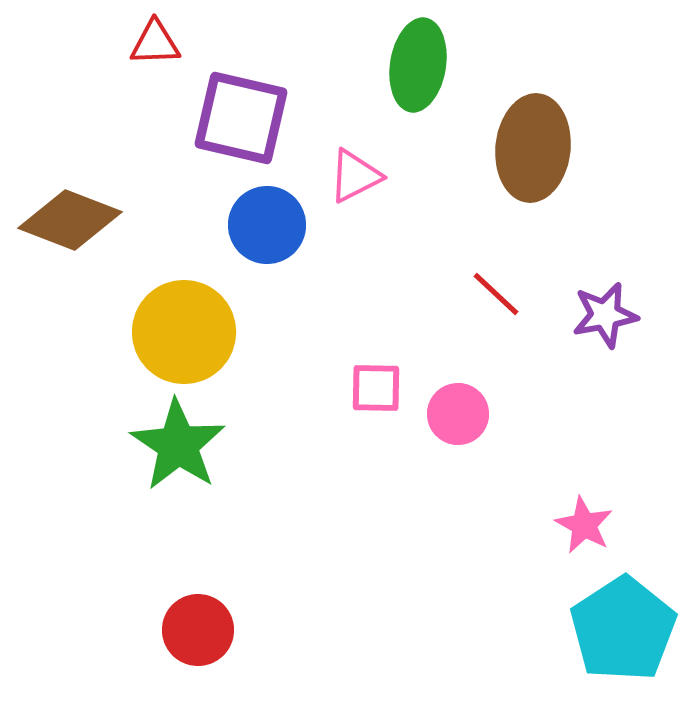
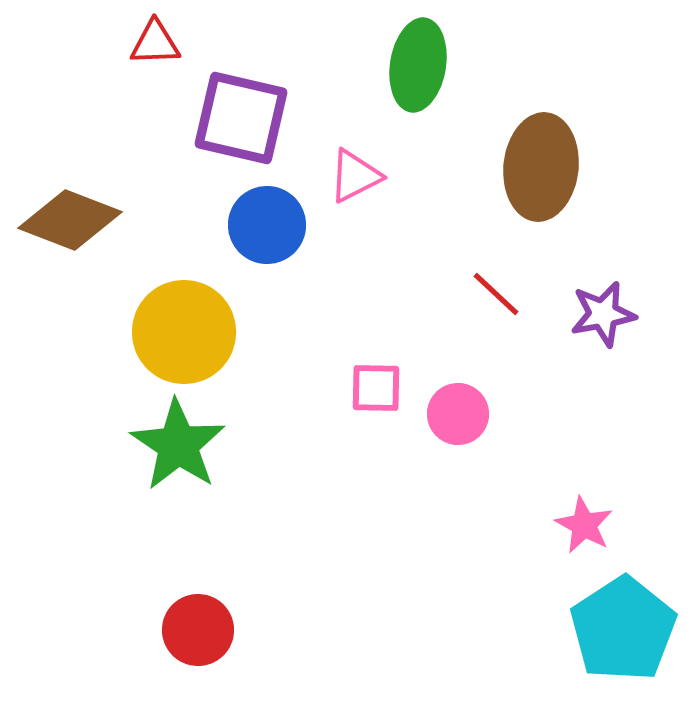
brown ellipse: moved 8 px right, 19 px down
purple star: moved 2 px left, 1 px up
